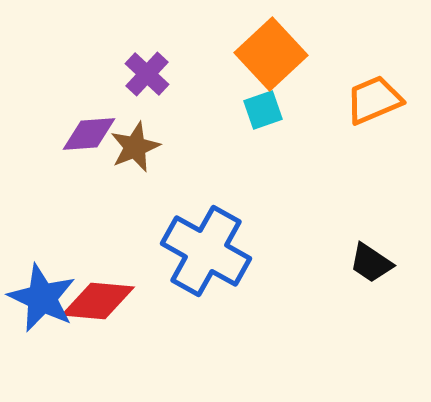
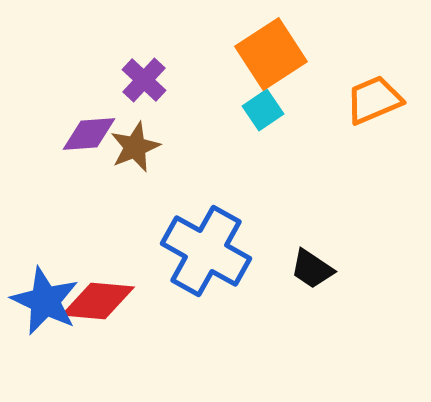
orange square: rotated 10 degrees clockwise
purple cross: moved 3 px left, 6 px down
cyan square: rotated 15 degrees counterclockwise
black trapezoid: moved 59 px left, 6 px down
blue star: moved 3 px right, 3 px down
